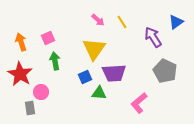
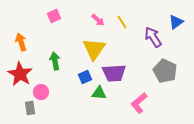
pink square: moved 6 px right, 22 px up
